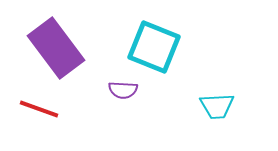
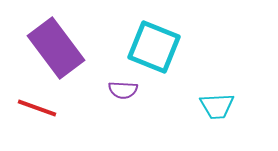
red line: moved 2 px left, 1 px up
